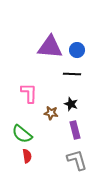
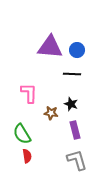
green semicircle: rotated 20 degrees clockwise
